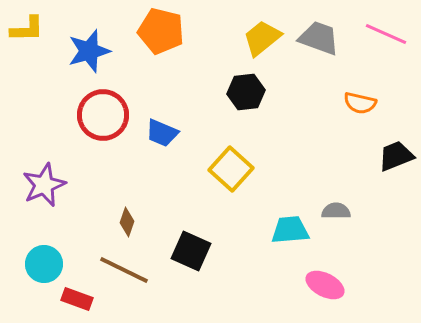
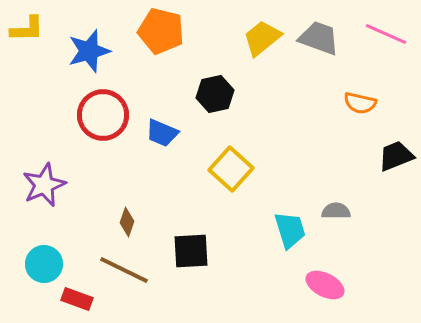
black hexagon: moved 31 px left, 2 px down; rotated 6 degrees counterclockwise
cyan trapezoid: rotated 78 degrees clockwise
black square: rotated 27 degrees counterclockwise
